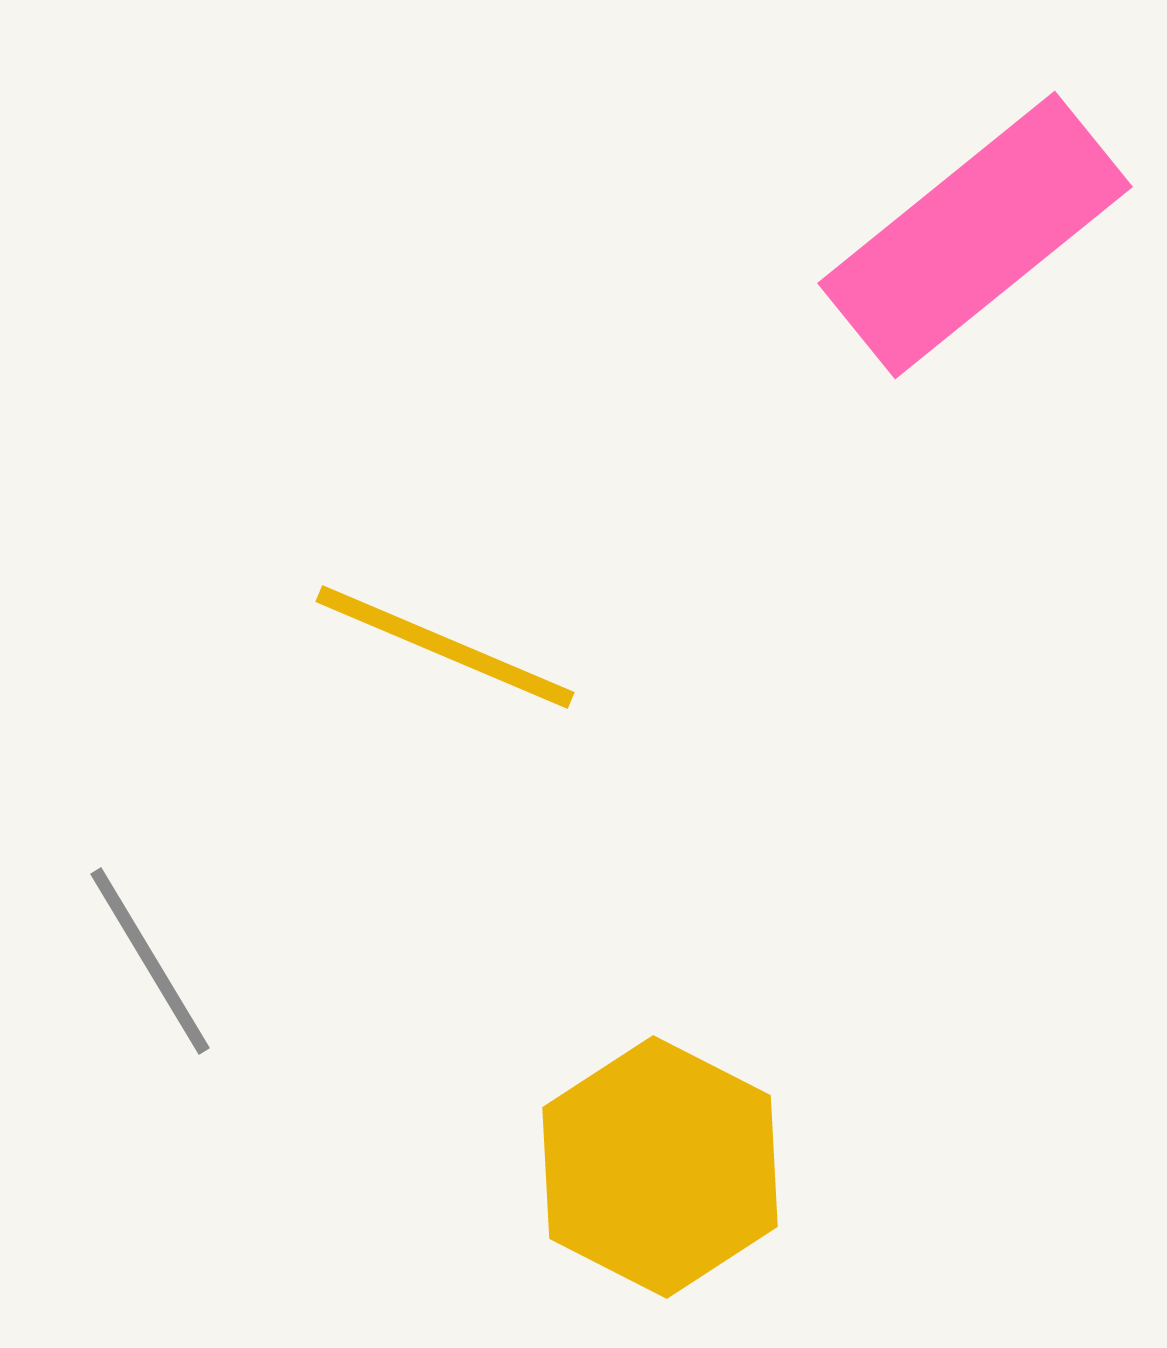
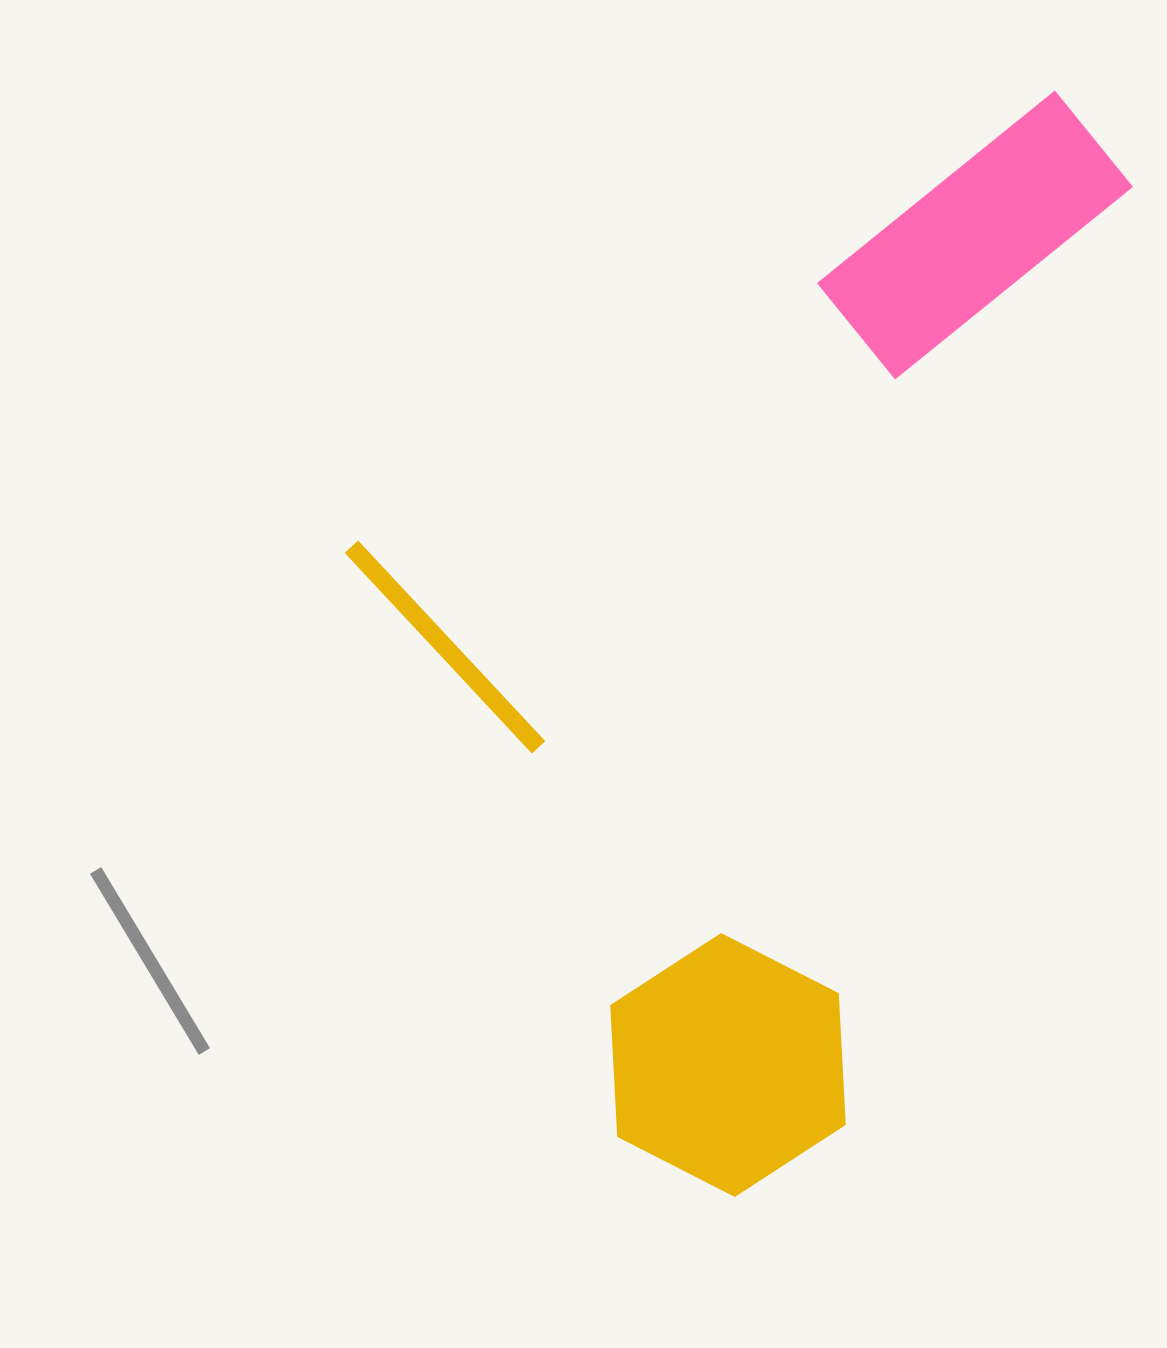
yellow line: rotated 24 degrees clockwise
yellow hexagon: moved 68 px right, 102 px up
